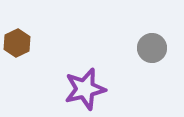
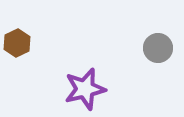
gray circle: moved 6 px right
